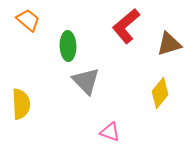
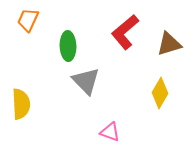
orange trapezoid: rotated 105 degrees counterclockwise
red L-shape: moved 1 px left, 6 px down
yellow diamond: rotated 8 degrees counterclockwise
